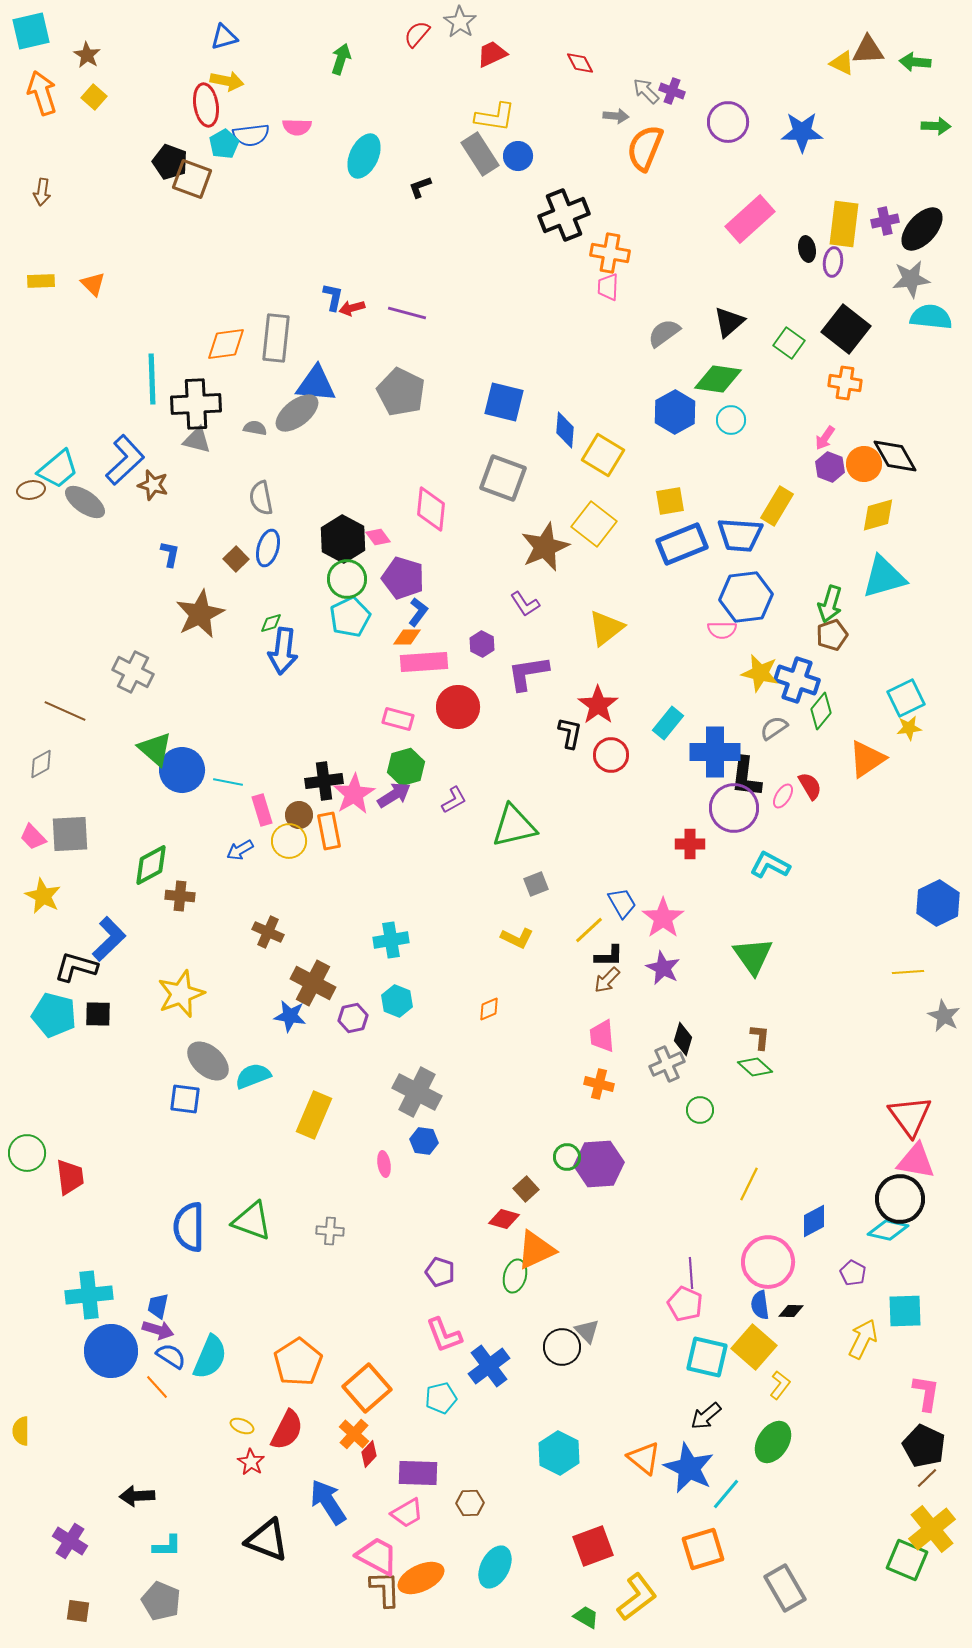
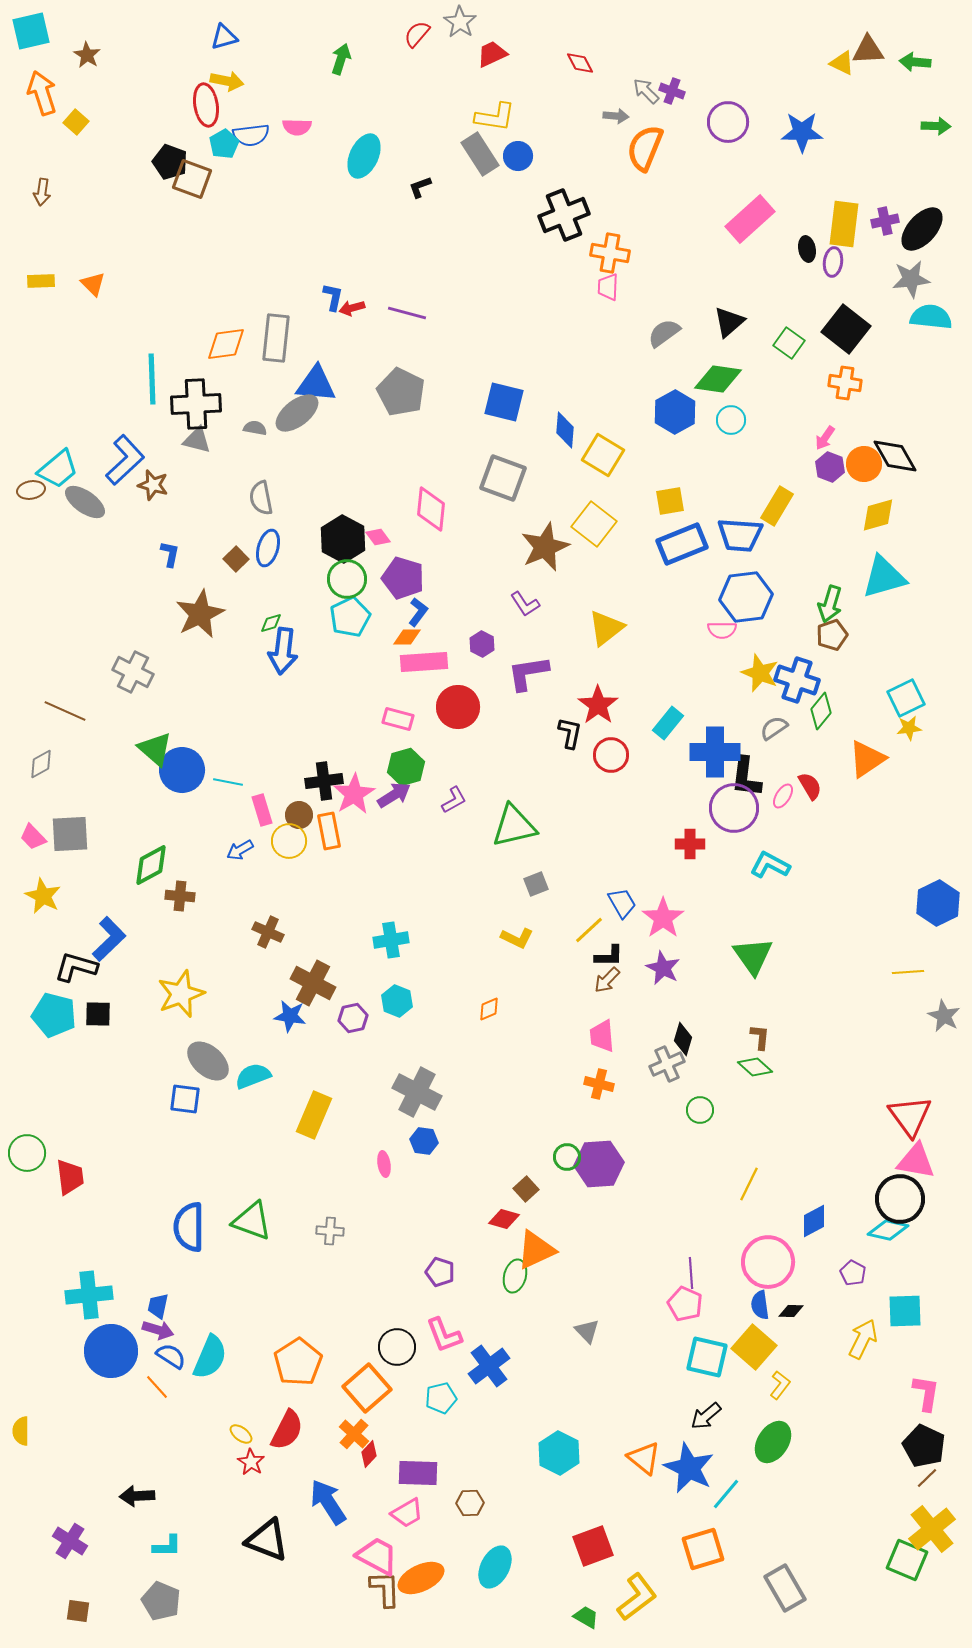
yellow square at (94, 97): moved 18 px left, 25 px down
yellow star at (760, 673): rotated 9 degrees clockwise
black circle at (562, 1347): moved 165 px left
yellow ellipse at (242, 1426): moved 1 px left, 8 px down; rotated 15 degrees clockwise
